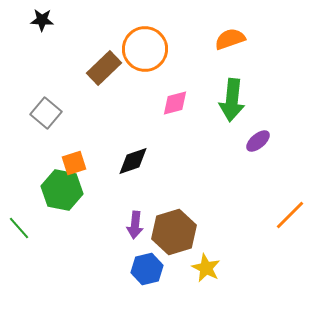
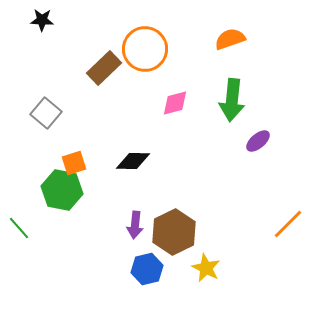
black diamond: rotated 20 degrees clockwise
orange line: moved 2 px left, 9 px down
brown hexagon: rotated 9 degrees counterclockwise
